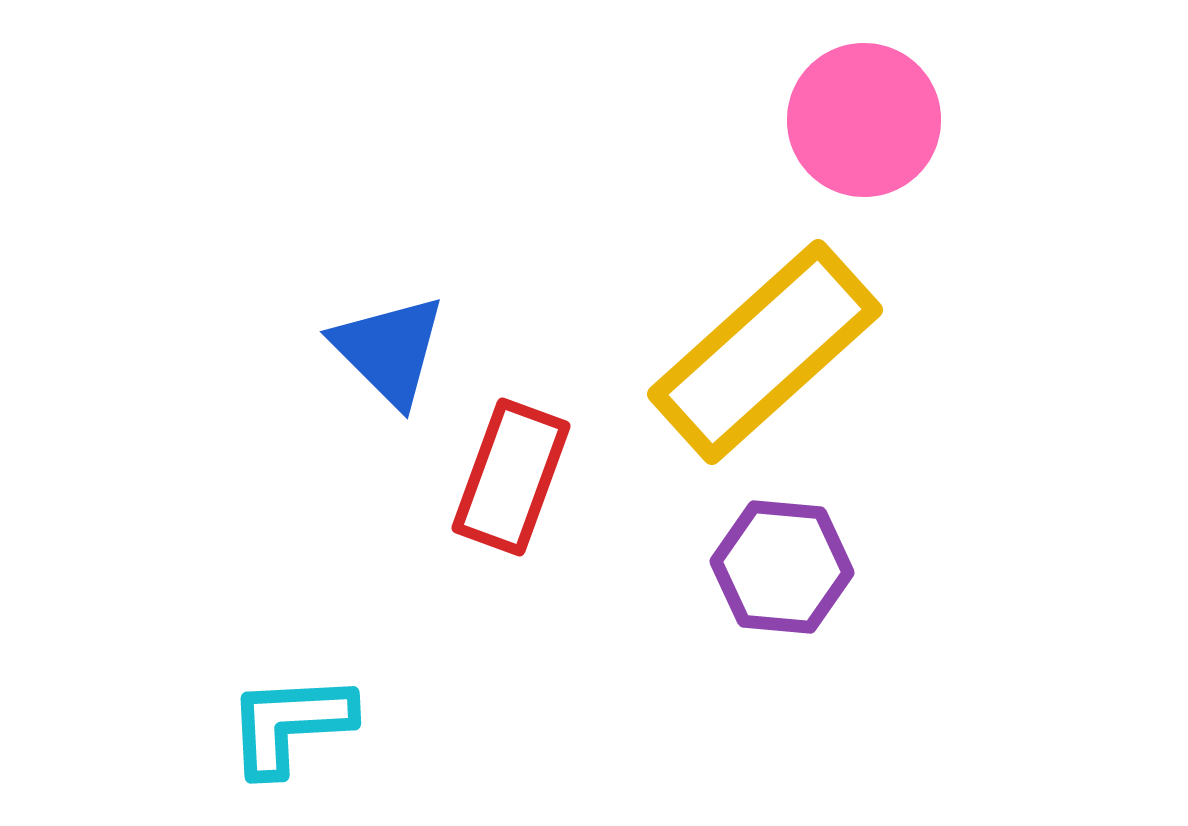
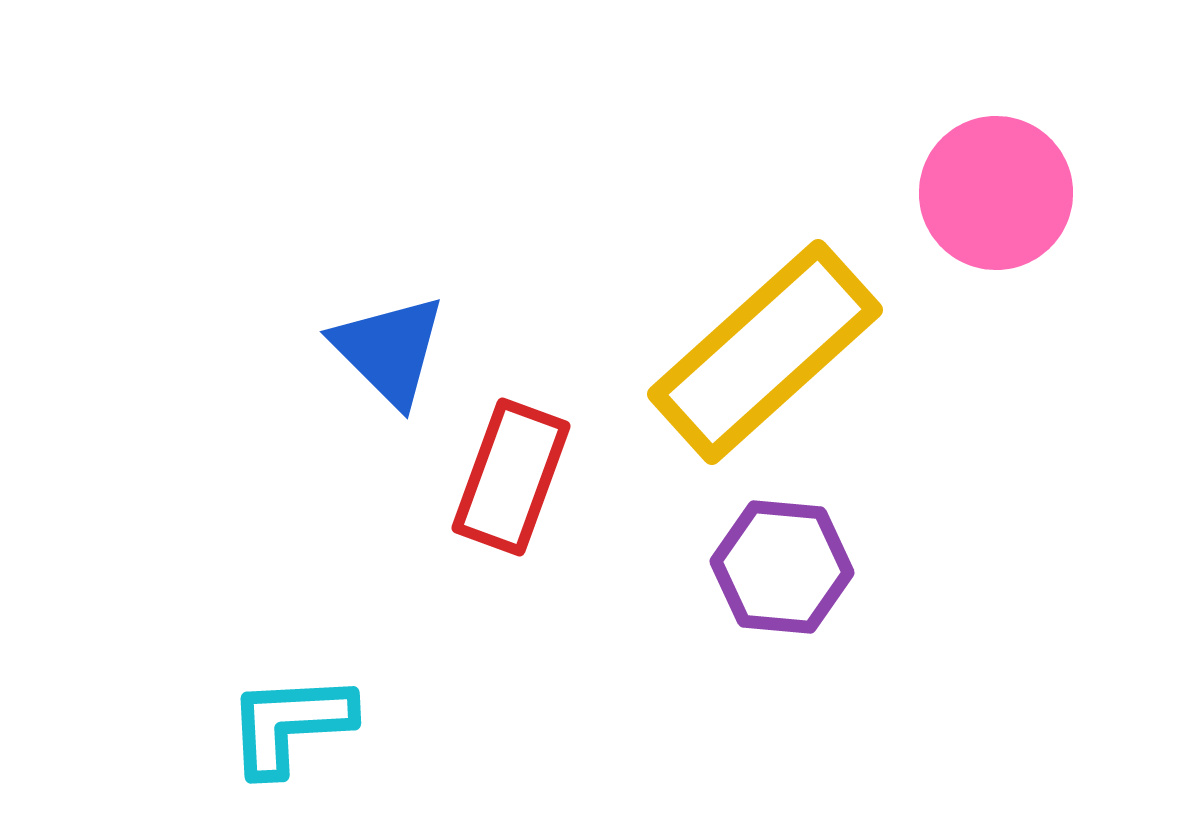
pink circle: moved 132 px right, 73 px down
